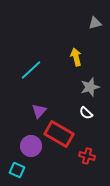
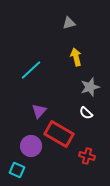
gray triangle: moved 26 px left
